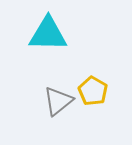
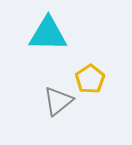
yellow pentagon: moved 3 px left, 12 px up; rotated 8 degrees clockwise
